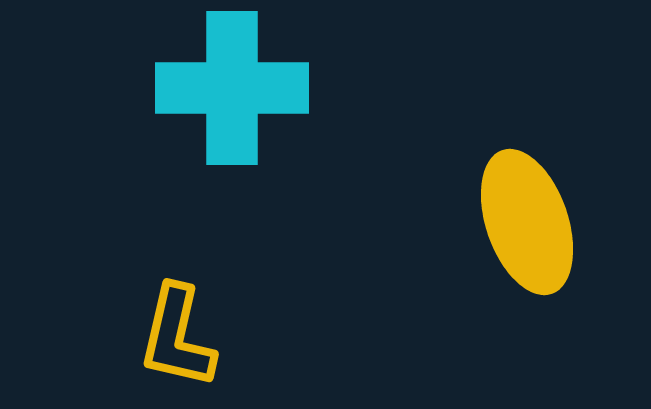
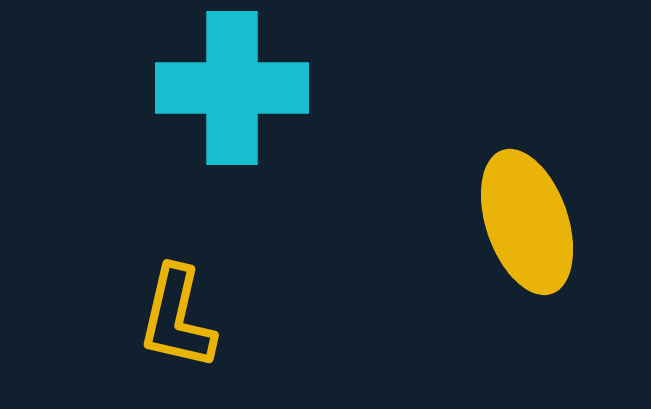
yellow L-shape: moved 19 px up
